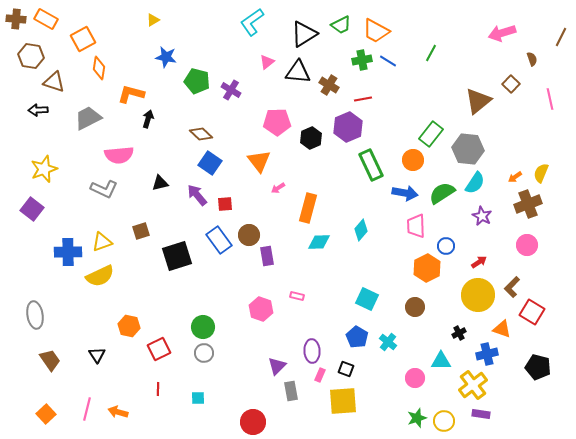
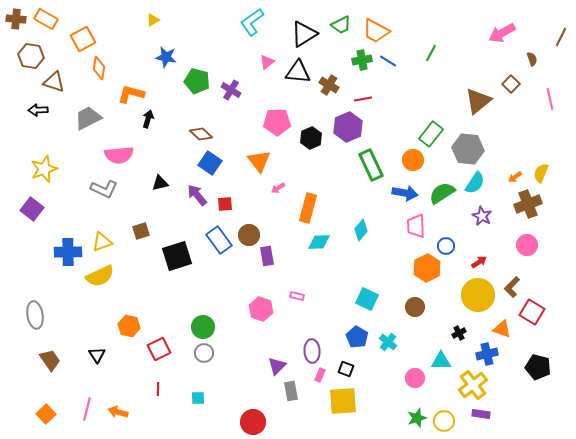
pink arrow at (502, 33): rotated 12 degrees counterclockwise
